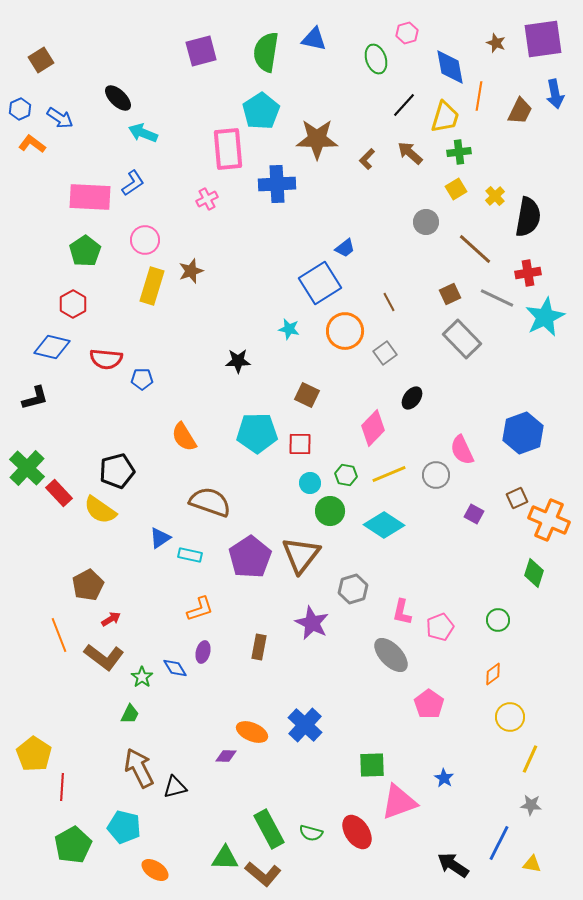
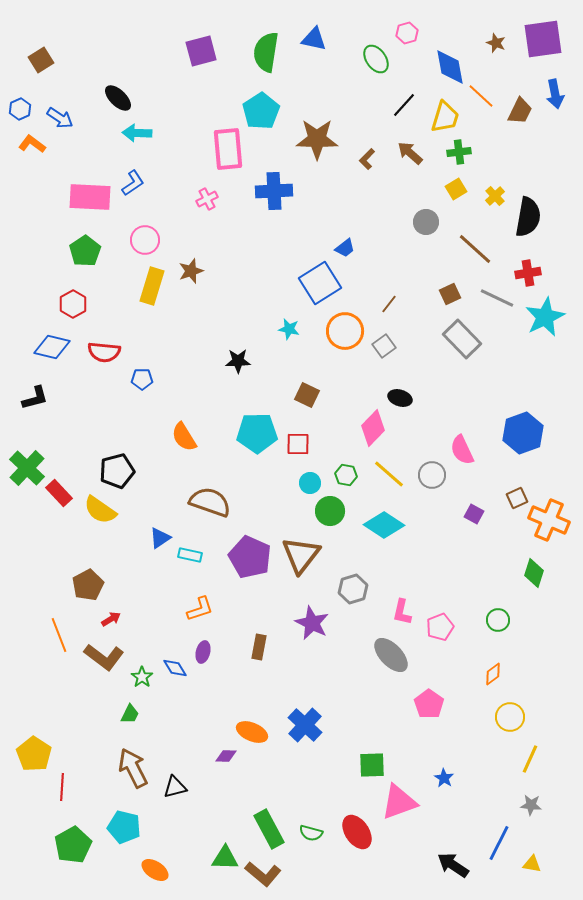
green ellipse at (376, 59): rotated 16 degrees counterclockwise
orange line at (479, 96): moved 2 px right; rotated 56 degrees counterclockwise
cyan arrow at (143, 133): moved 6 px left; rotated 20 degrees counterclockwise
blue cross at (277, 184): moved 3 px left, 7 px down
brown line at (389, 302): moved 2 px down; rotated 66 degrees clockwise
gray square at (385, 353): moved 1 px left, 7 px up
red semicircle at (106, 359): moved 2 px left, 7 px up
black ellipse at (412, 398): moved 12 px left; rotated 70 degrees clockwise
red square at (300, 444): moved 2 px left
yellow line at (389, 474): rotated 64 degrees clockwise
gray circle at (436, 475): moved 4 px left
purple pentagon at (250, 557): rotated 15 degrees counterclockwise
brown arrow at (139, 768): moved 6 px left
